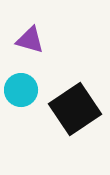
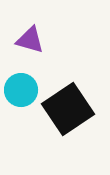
black square: moved 7 px left
